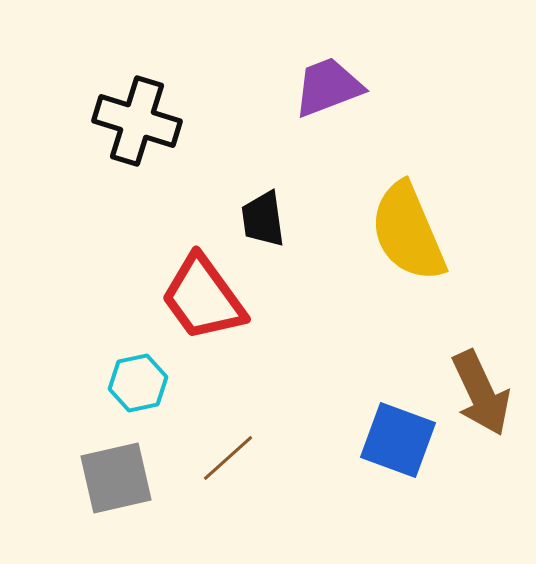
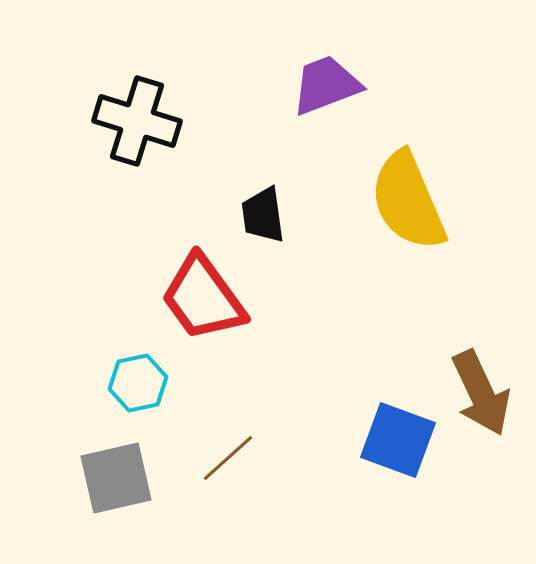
purple trapezoid: moved 2 px left, 2 px up
black trapezoid: moved 4 px up
yellow semicircle: moved 31 px up
